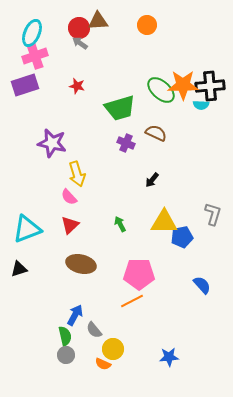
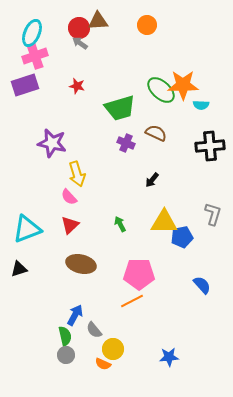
black cross: moved 60 px down
